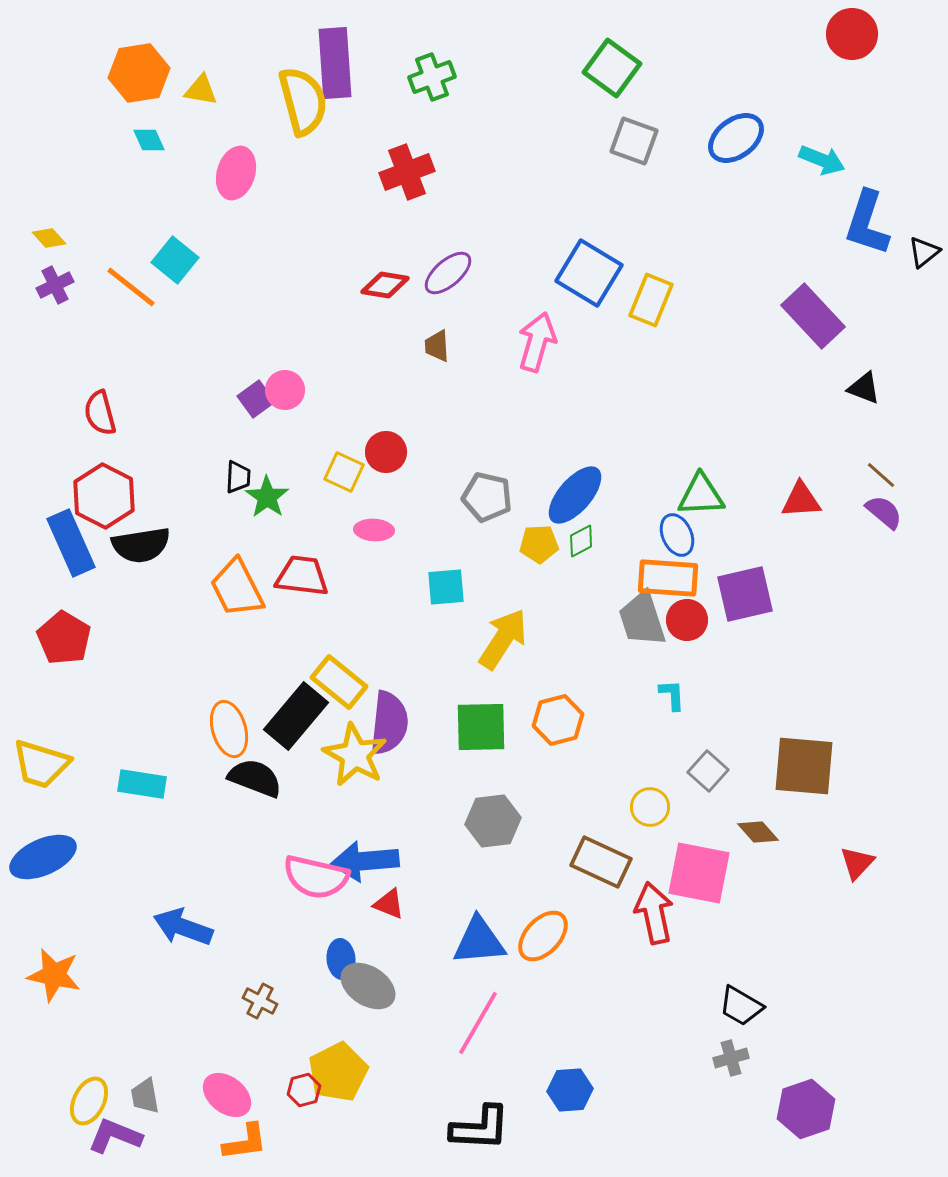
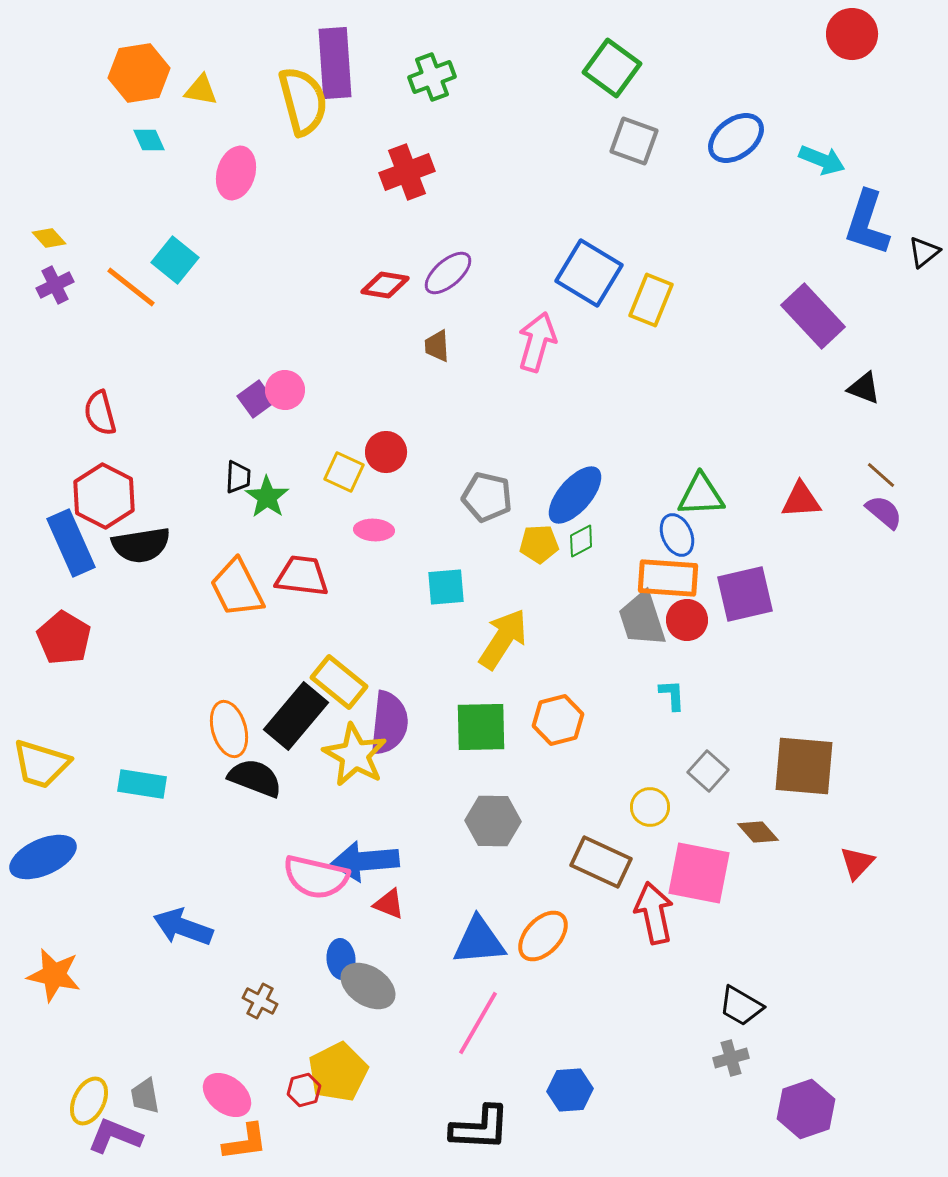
gray hexagon at (493, 821): rotated 8 degrees clockwise
